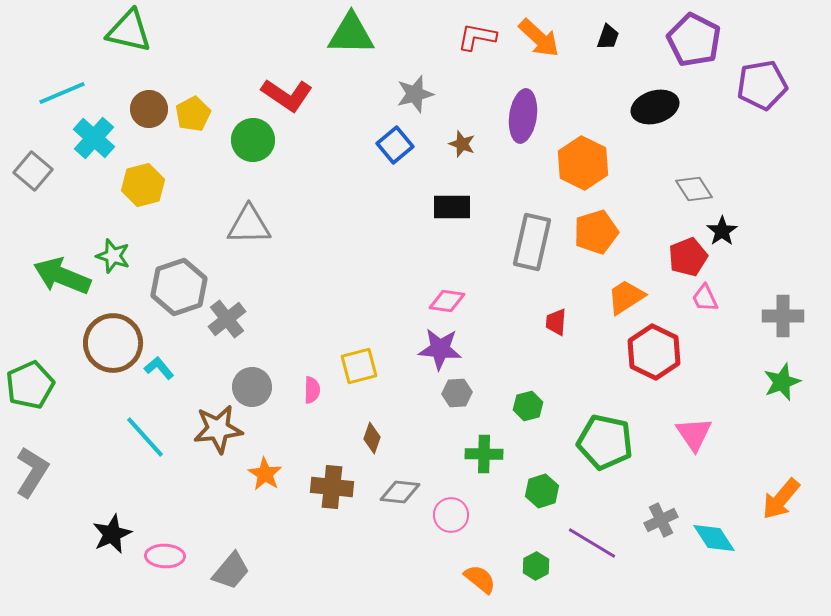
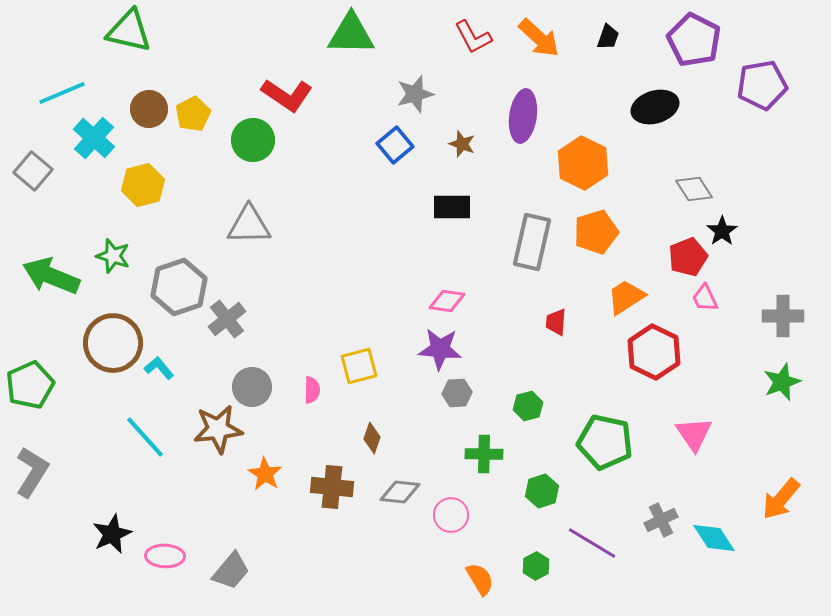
red L-shape at (477, 37): moved 4 px left; rotated 129 degrees counterclockwise
green arrow at (62, 276): moved 11 px left
orange semicircle at (480, 579): rotated 20 degrees clockwise
